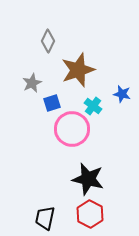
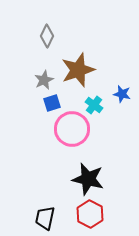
gray diamond: moved 1 px left, 5 px up
gray star: moved 12 px right, 3 px up
cyan cross: moved 1 px right, 1 px up
